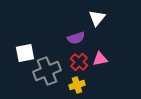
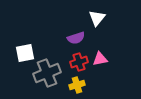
red cross: rotated 30 degrees clockwise
gray cross: moved 2 px down
